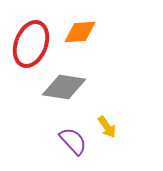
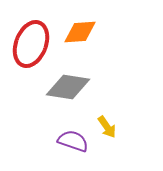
gray diamond: moved 4 px right
purple semicircle: rotated 28 degrees counterclockwise
